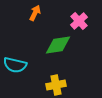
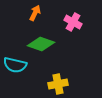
pink cross: moved 6 px left, 1 px down; rotated 18 degrees counterclockwise
green diamond: moved 17 px left, 1 px up; rotated 28 degrees clockwise
yellow cross: moved 2 px right, 1 px up
